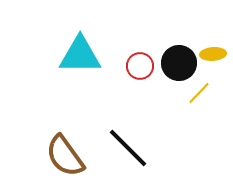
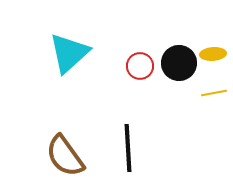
cyan triangle: moved 11 px left, 2 px up; rotated 42 degrees counterclockwise
yellow line: moved 15 px right; rotated 35 degrees clockwise
black line: rotated 42 degrees clockwise
